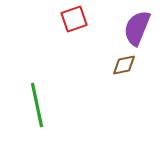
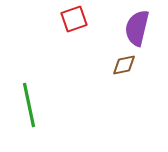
purple semicircle: rotated 9 degrees counterclockwise
green line: moved 8 px left
